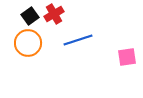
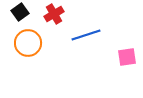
black square: moved 10 px left, 4 px up
blue line: moved 8 px right, 5 px up
